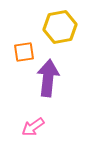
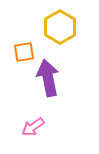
yellow hexagon: rotated 20 degrees counterclockwise
purple arrow: rotated 18 degrees counterclockwise
